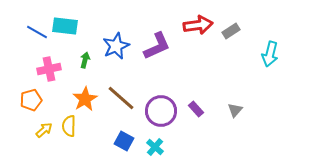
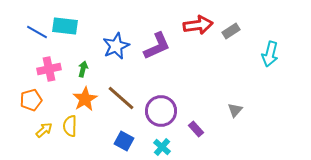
green arrow: moved 2 px left, 9 px down
purple rectangle: moved 20 px down
yellow semicircle: moved 1 px right
cyan cross: moved 7 px right
